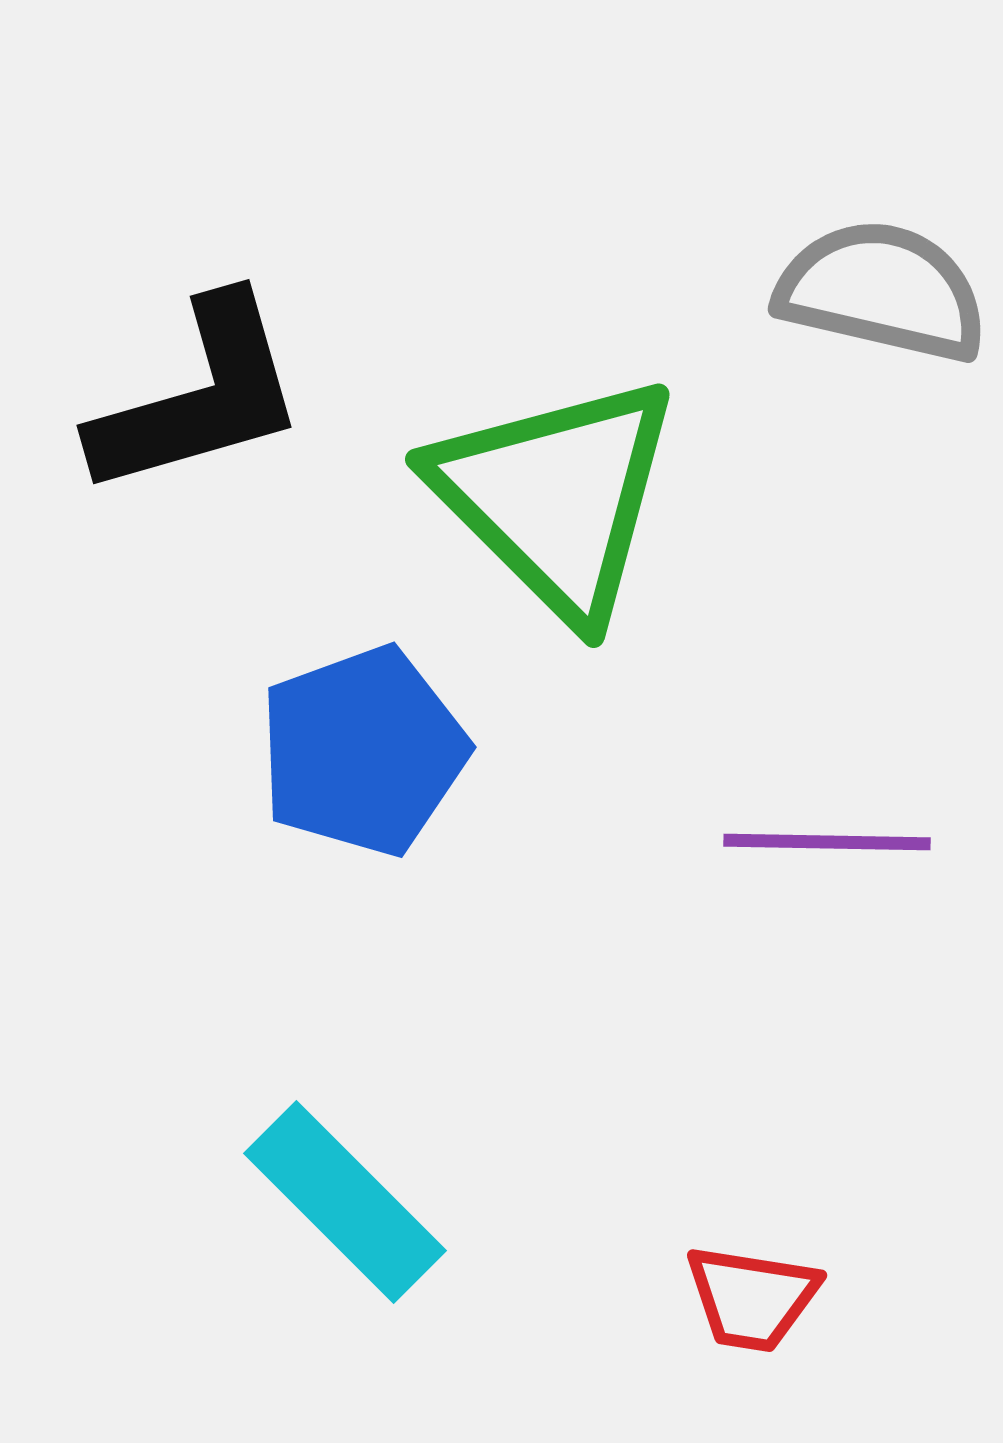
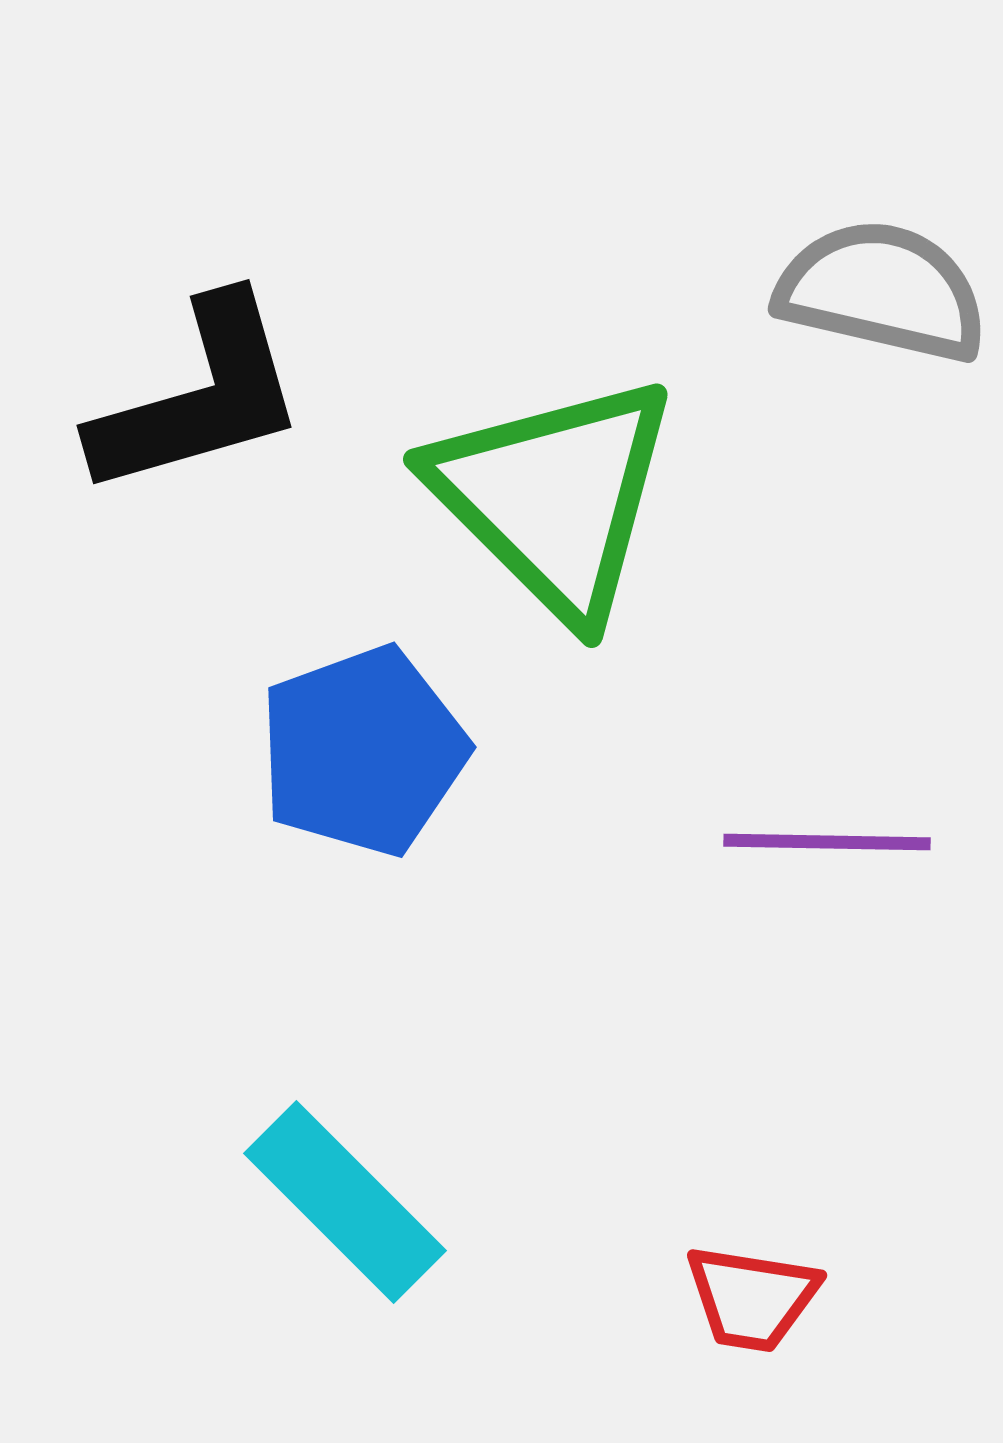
green triangle: moved 2 px left
